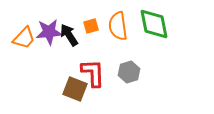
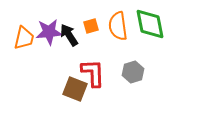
green diamond: moved 4 px left
orange trapezoid: rotated 30 degrees counterclockwise
gray hexagon: moved 4 px right
